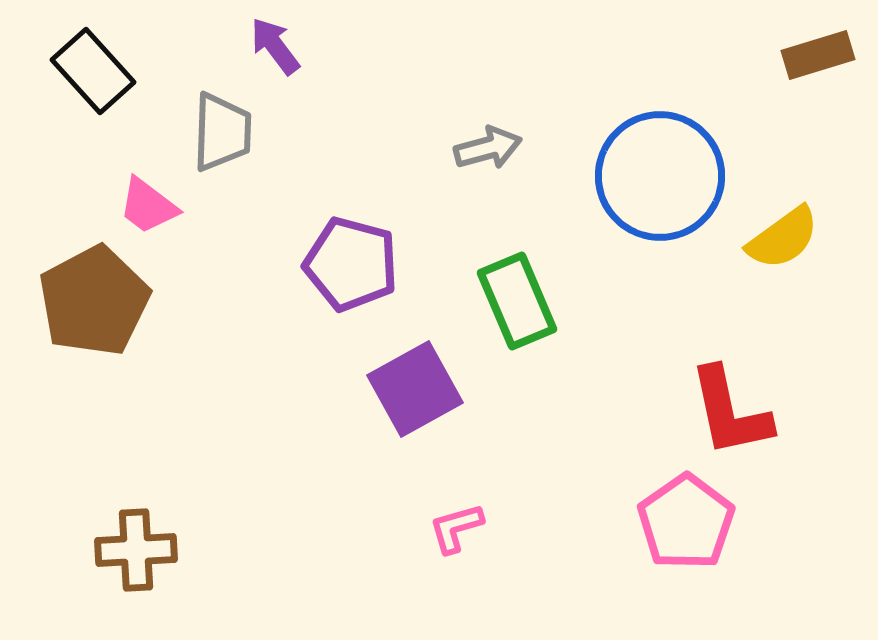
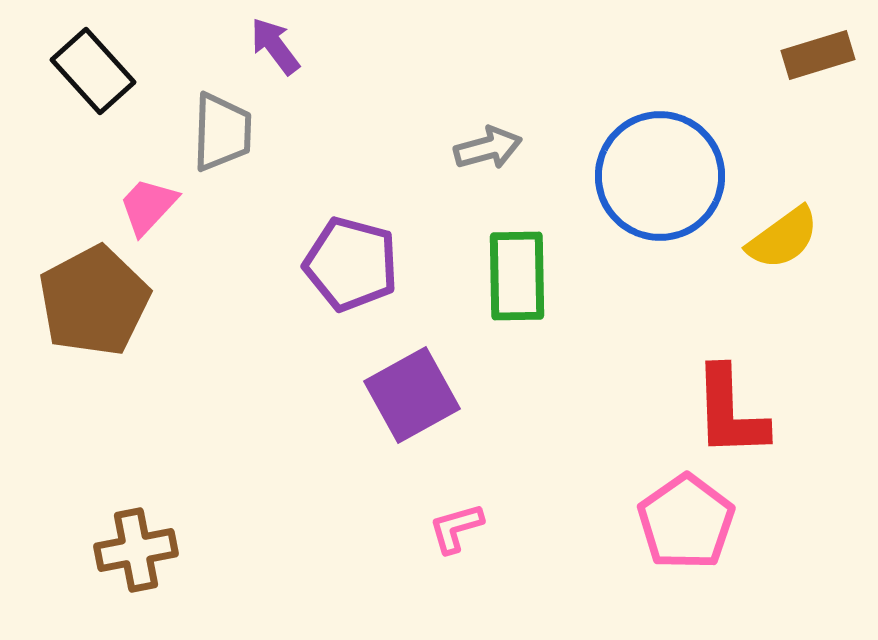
pink trapezoid: rotated 96 degrees clockwise
green rectangle: moved 25 px up; rotated 22 degrees clockwise
purple square: moved 3 px left, 6 px down
red L-shape: rotated 10 degrees clockwise
brown cross: rotated 8 degrees counterclockwise
